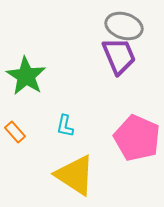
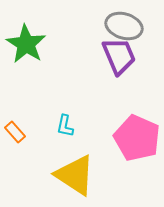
green star: moved 32 px up
